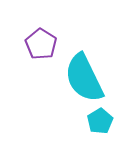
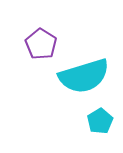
cyan semicircle: moved 2 px up; rotated 81 degrees counterclockwise
